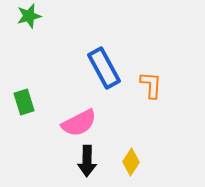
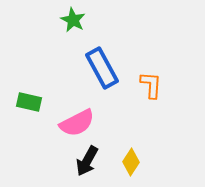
green star: moved 44 px right, 4 px down; rotated 30 degrees counterclockwise
blue rectangle: moved 2 px left
green rectangle: moved 5 px right; rotated 60 degrees counterclockwise
pink semicircle: moved 2 px left
black arrow: rotated 28 degrees clockwise
